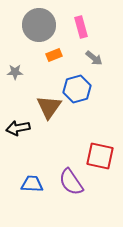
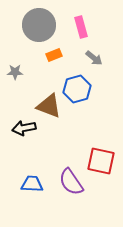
brown triangle: moved 1 px up; rotated 44 degrees counterclockwise
black arrow: moved 6 px right
red square: moved 1 px right, 5 px down
